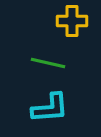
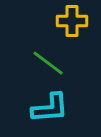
green line: rotated 24 degrees clockwise
